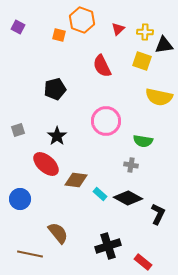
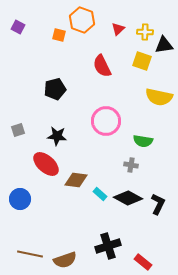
black star: rotated 30 degrees counterclockwise
black L-shape: moved 10 px up
brown semicircle: moved 7 px right, 27 px down; rotated 110 degrees clockwise
